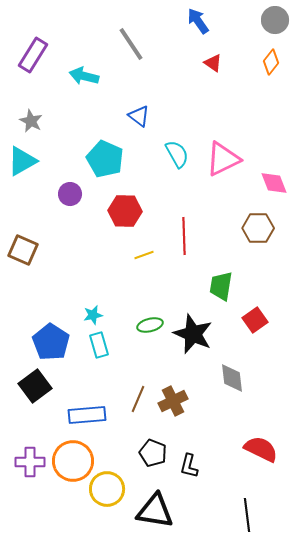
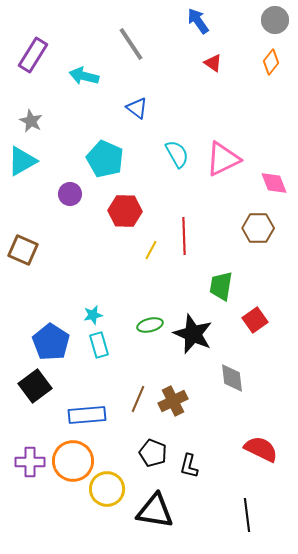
blue triangle: moved 2 px left, 8 px up
yellow line: moved 7 px right, 5 px up; rotated 42 degrees counterclockwise
